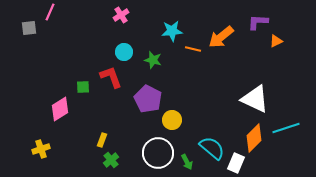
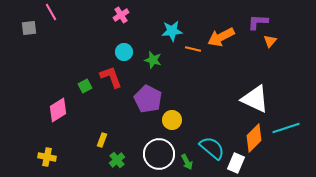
pink line: moved 1 px right; rotated 54 degrees counterclockwise
orange arrow: rotated 12 degrees clockwise
orange triangle: moved 6 px left; rotated 24 degrees counterclockwise
green square: moved 2 px right, 1 px up; rotated 24 degrees counterclockwise
pink diamond: moved 2 px left, 1 px down
yellow cross: moved 6 px right, 8 px down; rotated 30 degrees clockwise
white circle: moved 1 px right, 1 px down
green cross: moved 6 px right
